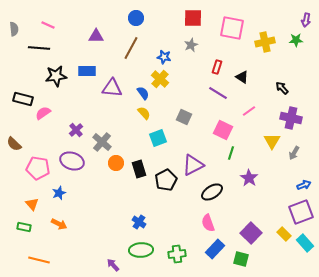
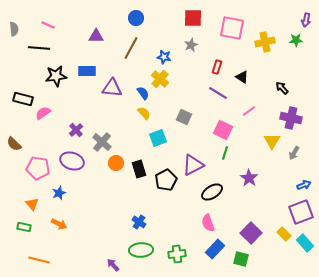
green line at (231, 153): moved 6 px left
